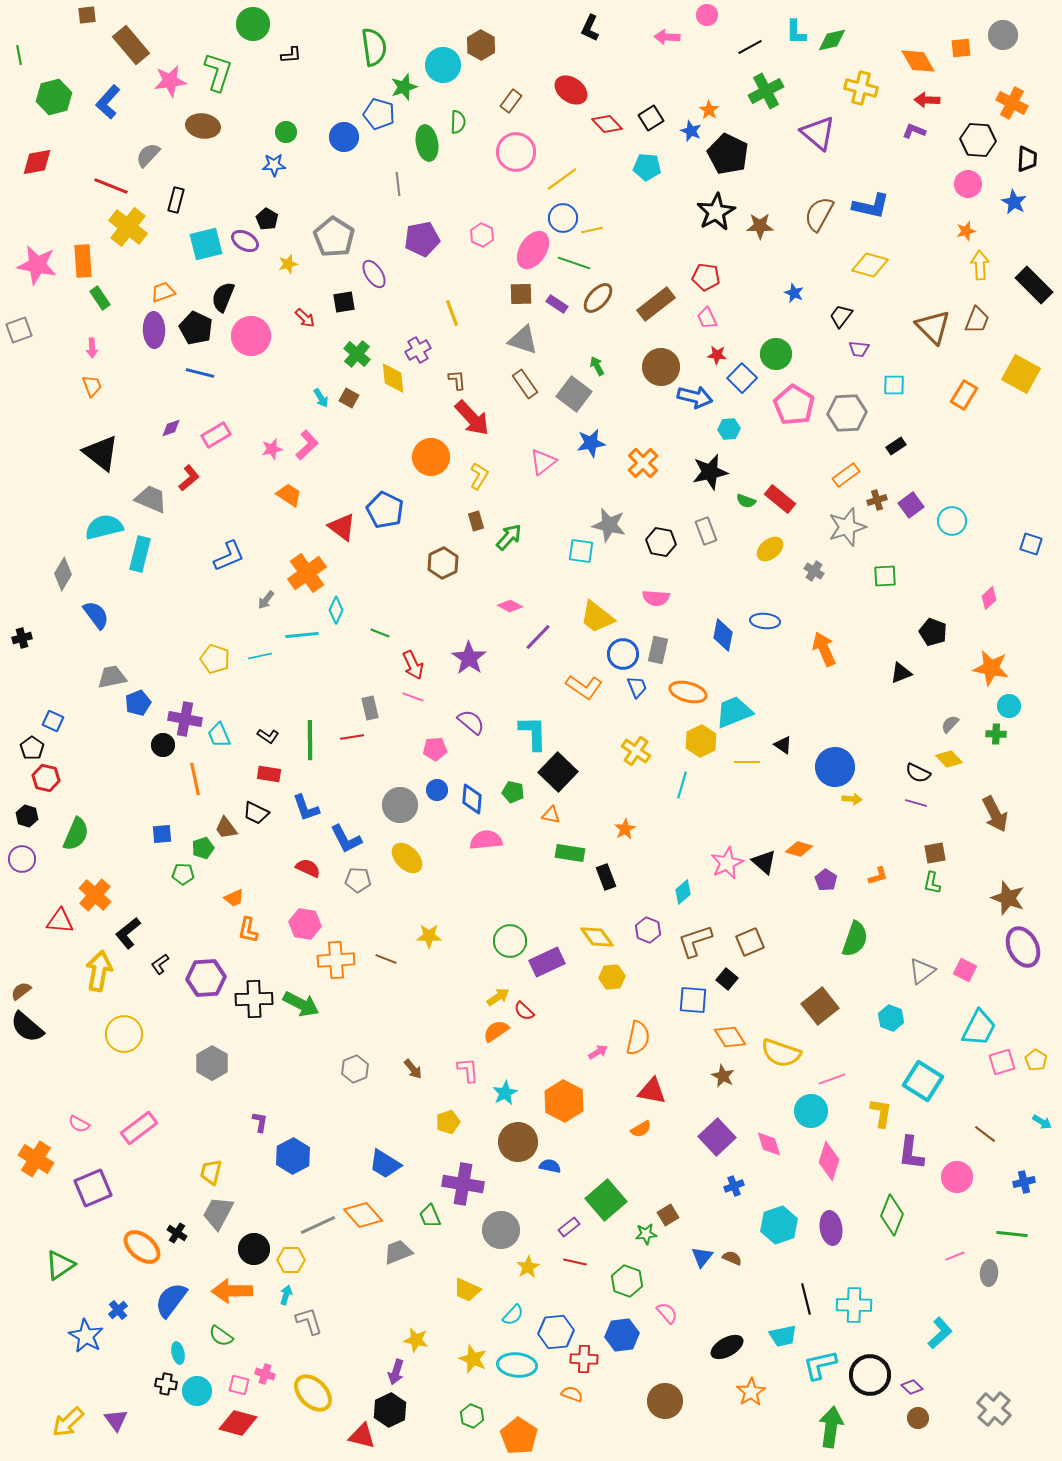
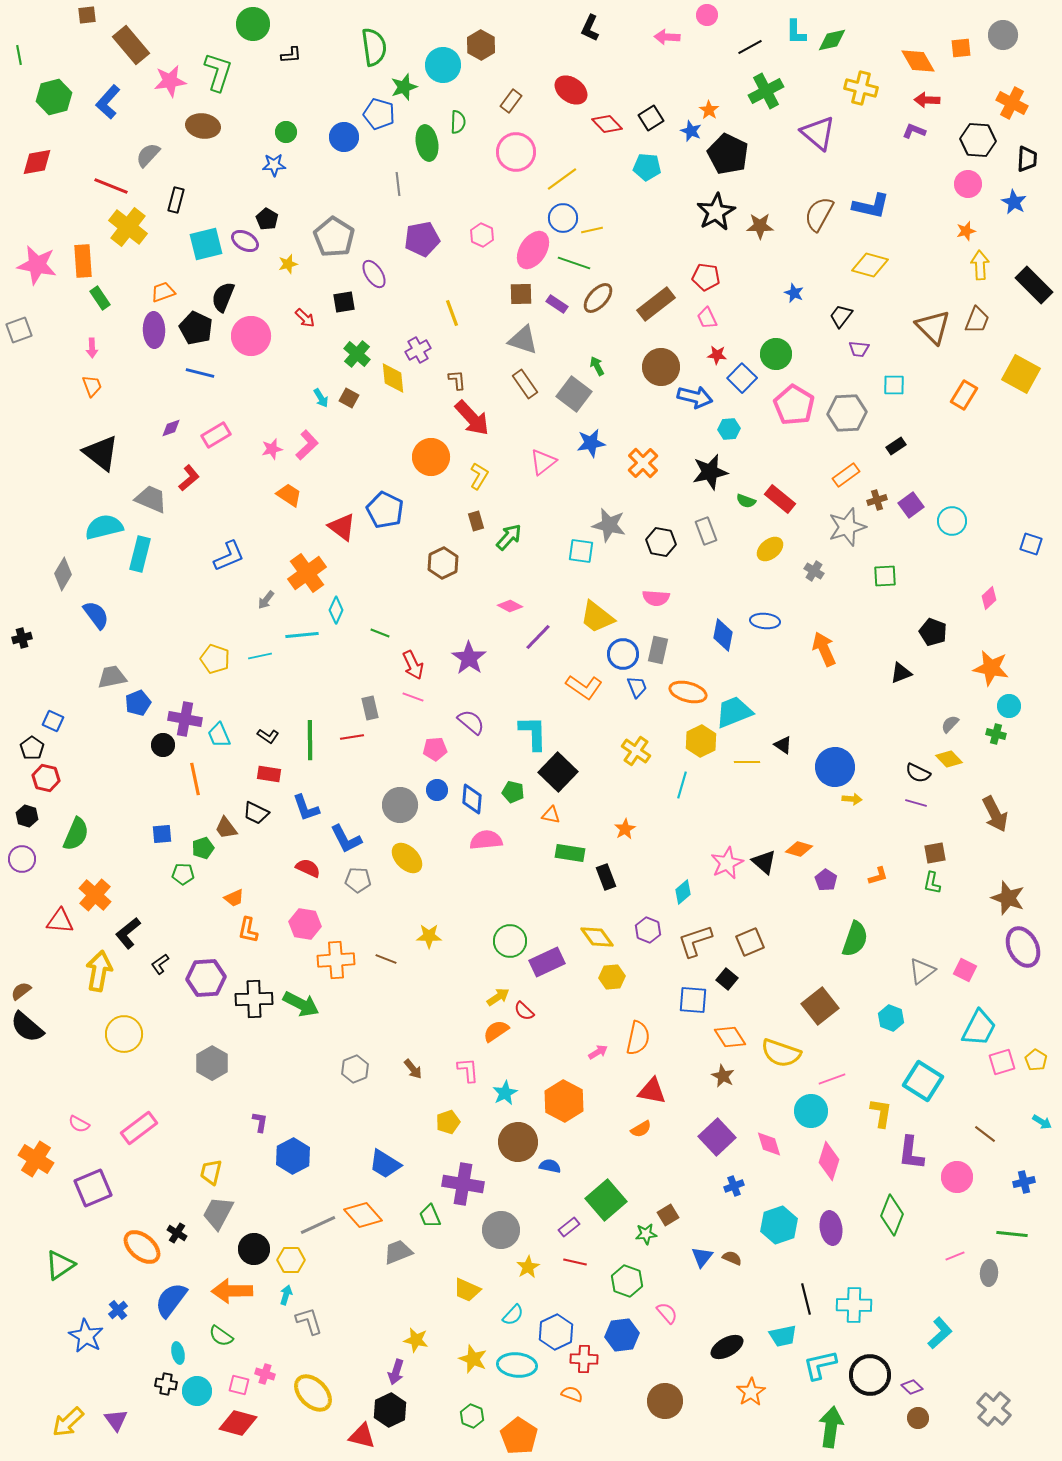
green cross at (996, 734): rotated 12 degrees clockwise
blue hexagon at (556, 1332): rotated 20 degrees counterclockwise
